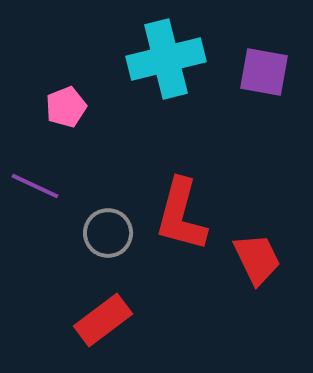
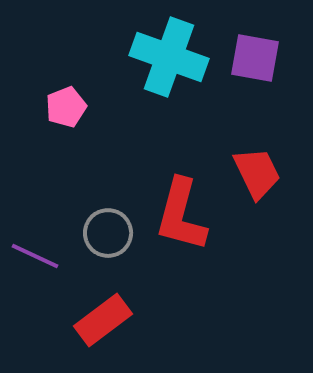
cyan cross: moved 3 px right, 2 px up; rotated 34 degrees clockwise
purple square: moved 9 px left, 14 px up
purple line: moved 70 px down
red trapezoid: moved 86 px up
